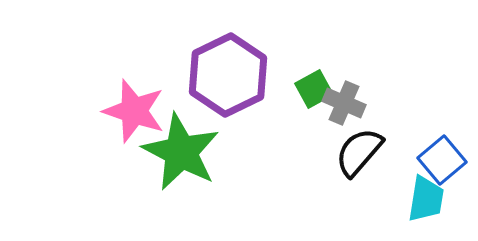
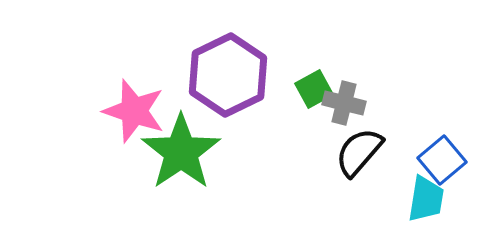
gray cross: rotated 9 degrees counterclockwise
green star: rotated 10 degrees clockwise
